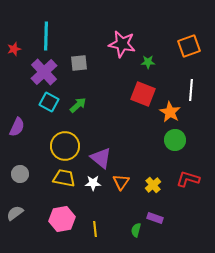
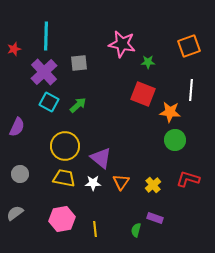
orange star: rotated 25 degrees counterclockwise
